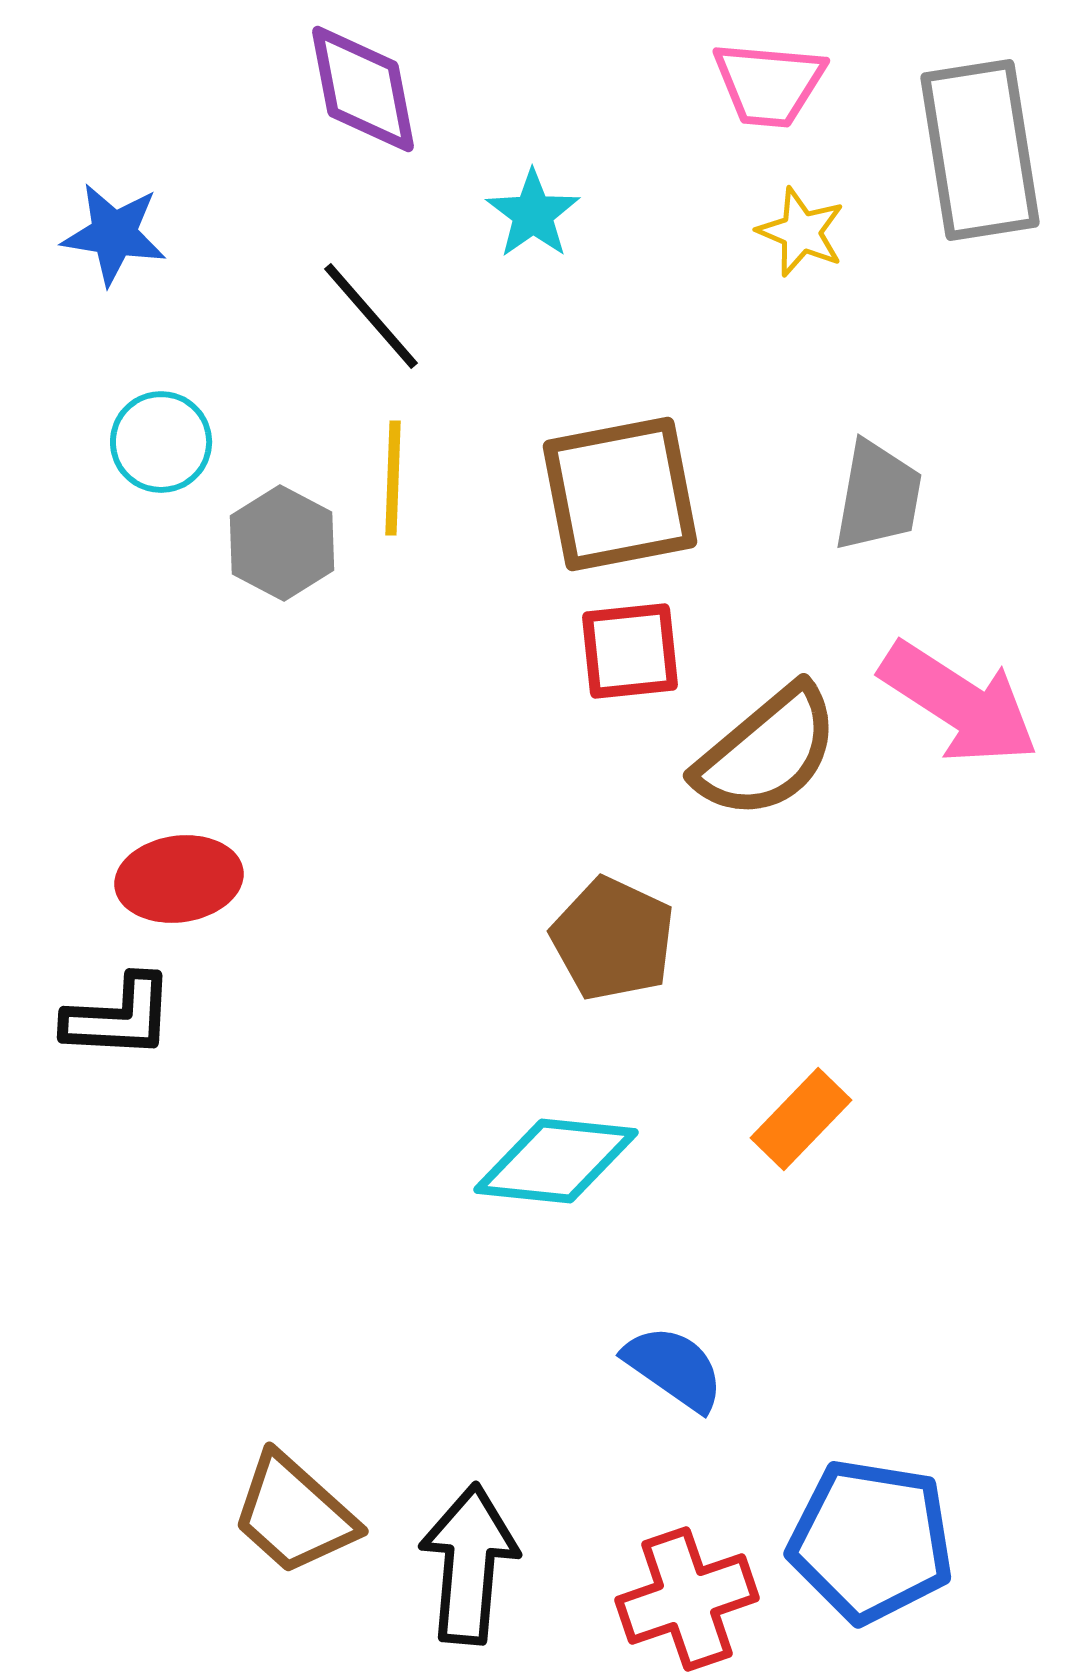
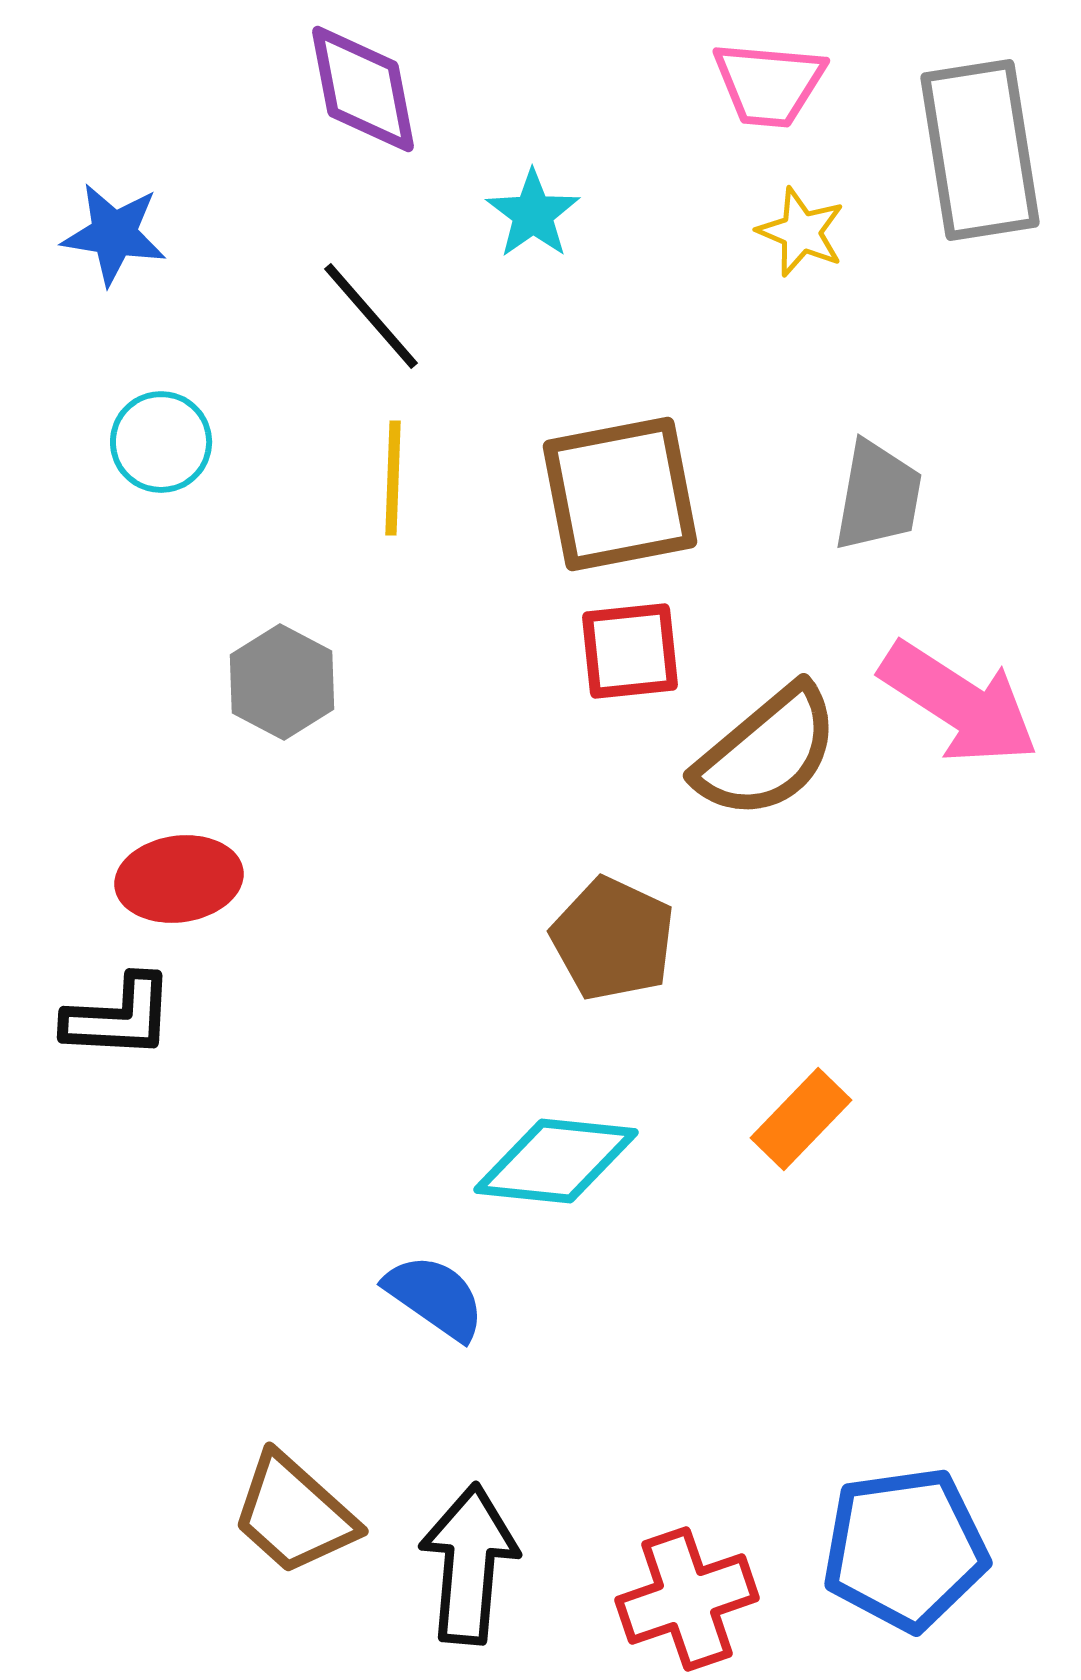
gray hexagon: moved 139 px down
blue semicircle: moved 239 px left, 71 px up
blue pentagon: moved 34 px right, 8 px down; rotated 17 degrees counterclockwise
